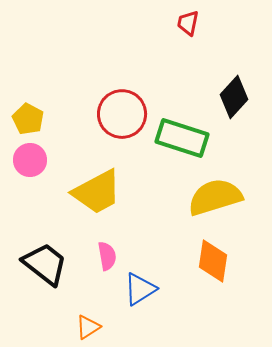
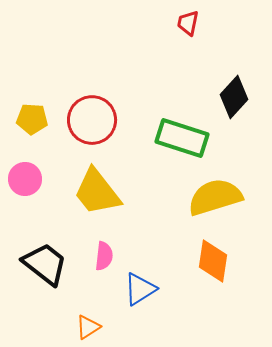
red circle: moved 30 px left, 6 px down
yellow pentagon: moved 4 px right; rotated 24 degrees counterclockwise
pink circle: moved 5 px left, 19 px down
yellow trapezoid: rotated 80 degrees clockwise
pink semicircle: moved 3 px left; rotated 16 degrees clockwise
